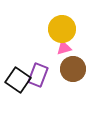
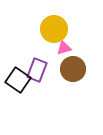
yellow circle: moved 8 px left
purple rectangle: moved 1 px left, 5 px up
